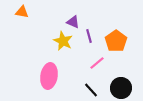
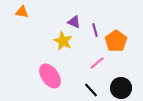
purple triangle: moved 1 px right
purple line: moved 6 px right, 6 px up
pink ellipse: moved 1 px right; rotated 45 degrees counterclockwise
